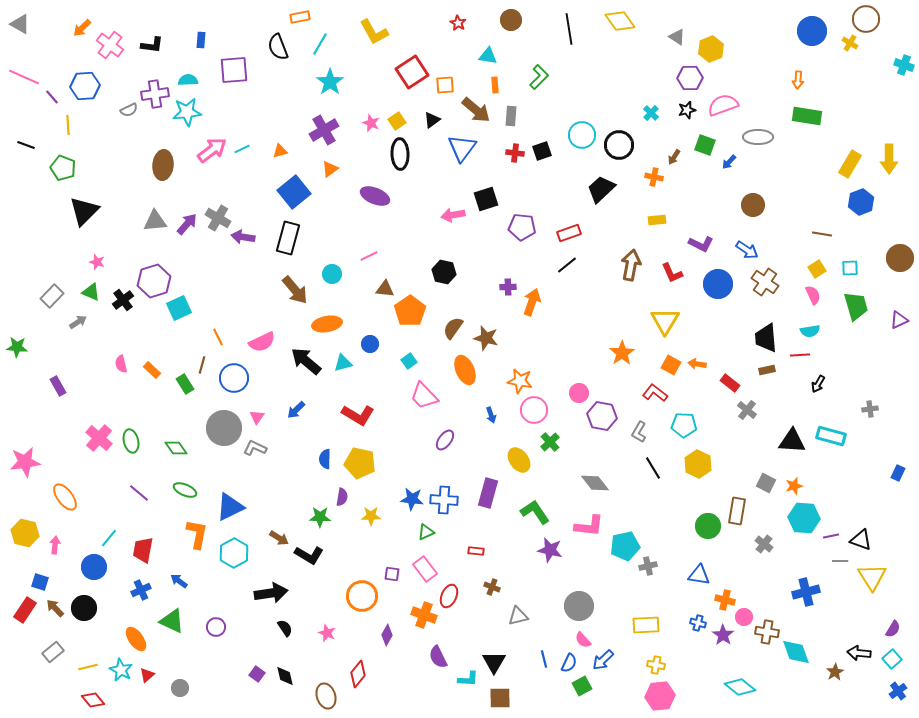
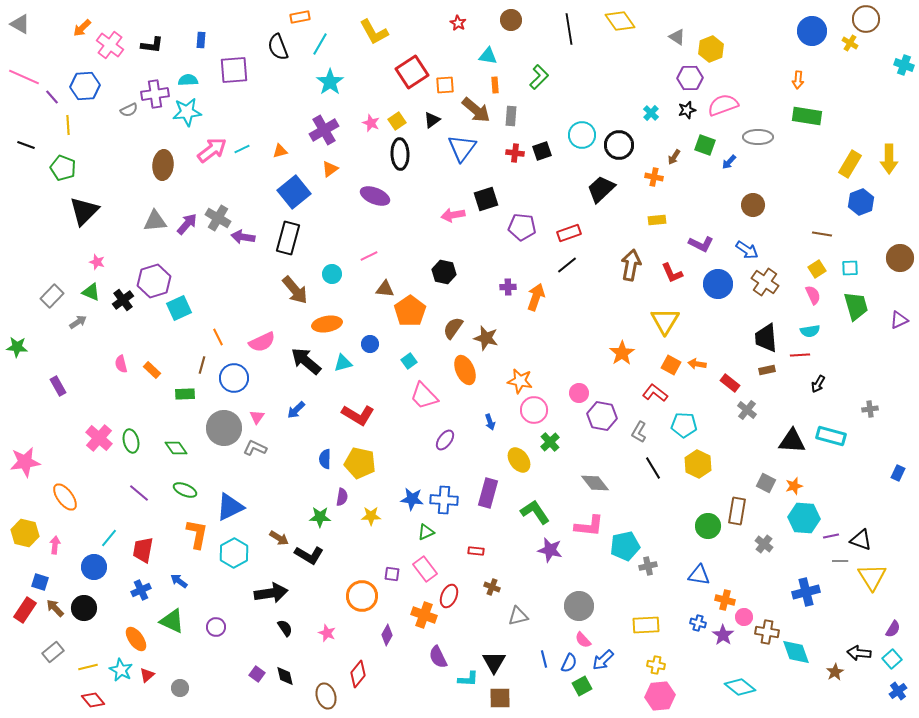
orange arrow at (532, 302): moved 4 px right, 5 px up
green rectangle at (185, 384): moved 10 px down; rotated 60 degrees counterclockwise
blue arrow at (491, 415): moved 1 px left, 7 px down
